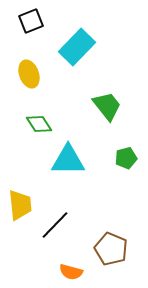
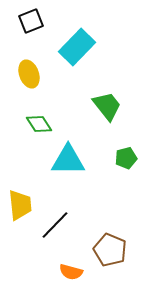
brown pentagon: moved 1 px left, 1 px down
